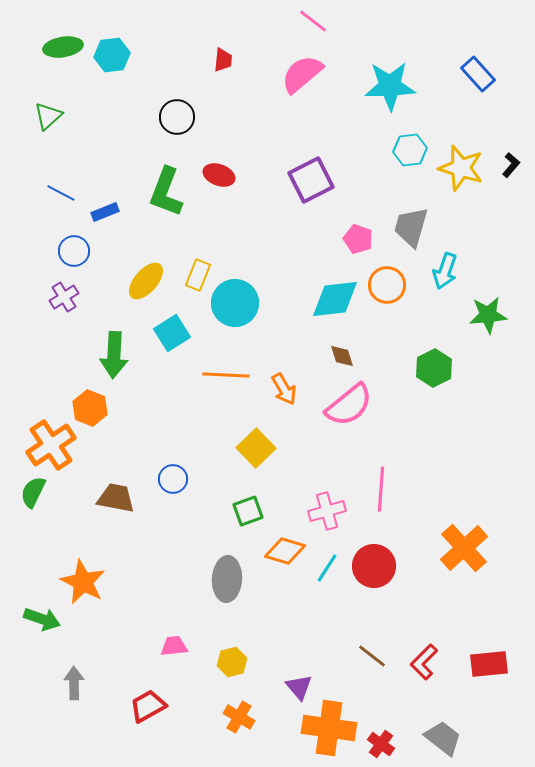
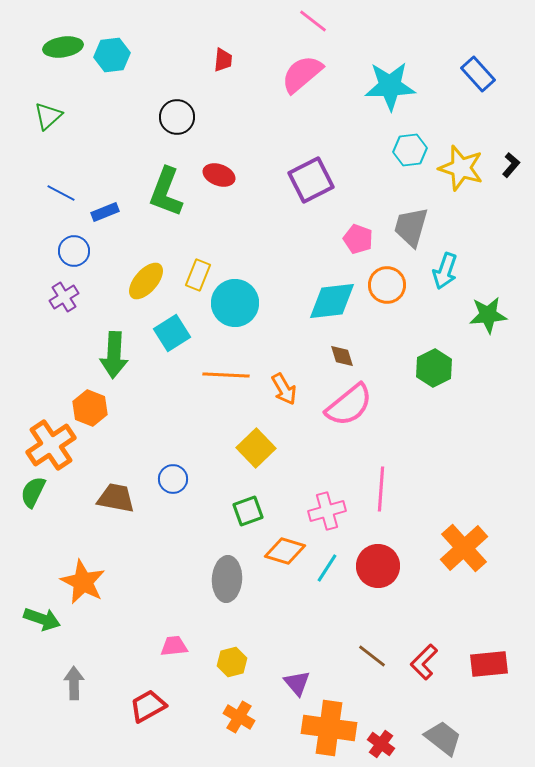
cyan diamond at (335, 299): moved 3 px left, 2 px down
red circle at (374, 566): moved 4 px right
purple triangle at (299, 687): moved 2 px left, 4 px up
